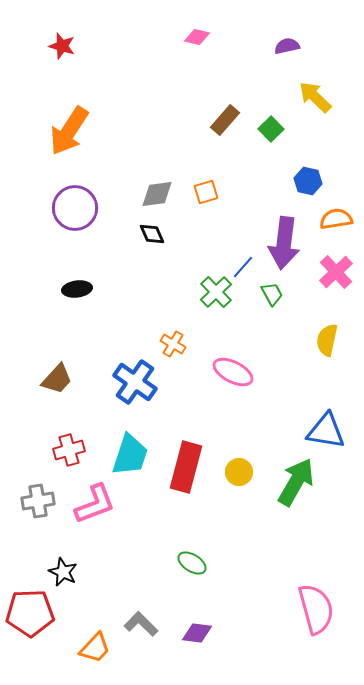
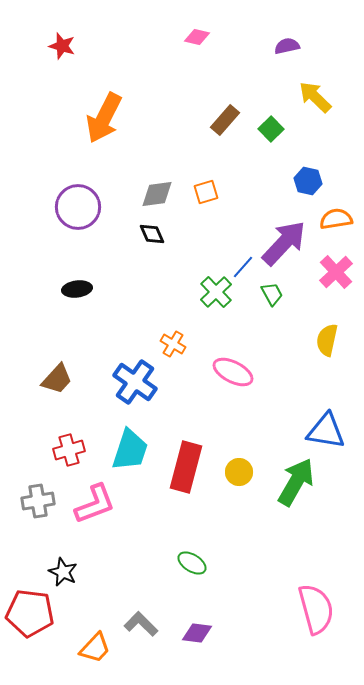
orange arrow: moved 35 px right, 13 px up; rotated 6 degrees counterclockwise
purple circle: moved 3 px right, 1 px up
purple arrow: rotated 144 degrees counterclockwise
cyan trapezoid: moved 5 px up
red pentagon: rotated 9 degrees clockwise
